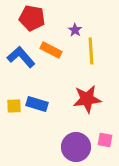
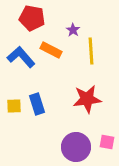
purple star: moved 2 px left
blue rectangle: rotated 55 degrees clockwise
pink square: moved 2 px right, 2 px down
